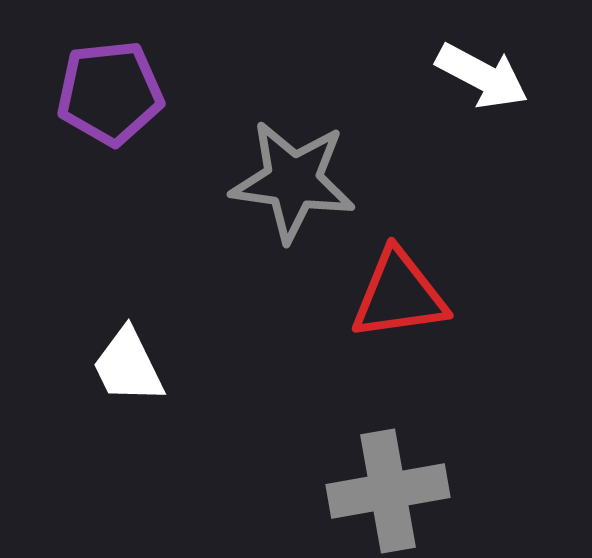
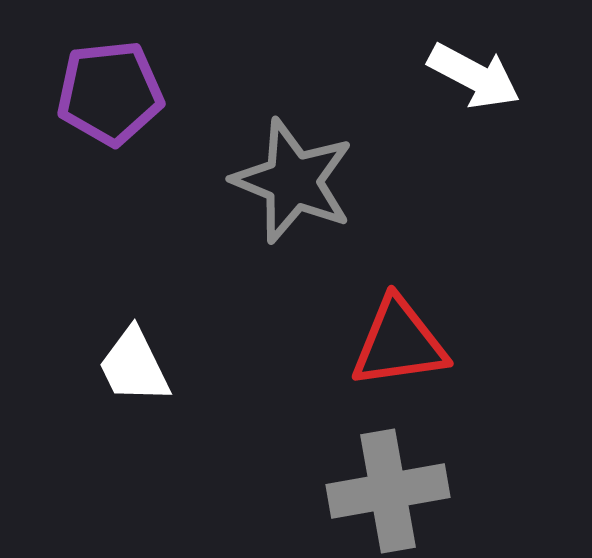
white arrow: moved 8 px left
gray star: rotated 14 degrees clockwise
red triangle: moved 48 px down
white trapezoid: moved 6 px right
